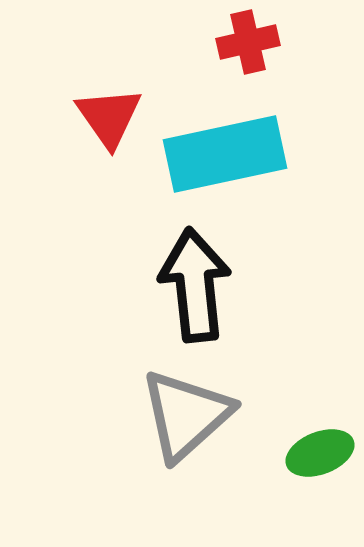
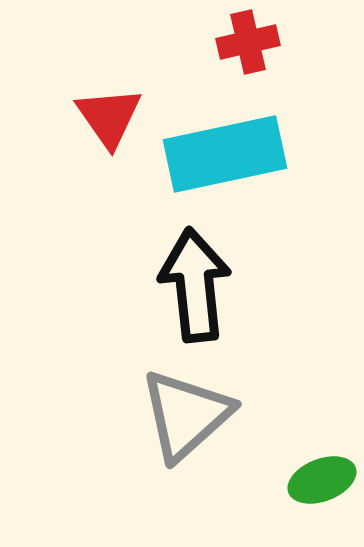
green ellipse: moved 2 px right, 27 px down
